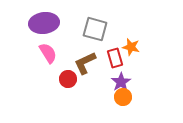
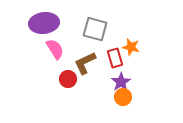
pink semicircle: moved 7 px right, 4 px up
